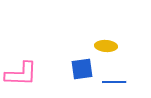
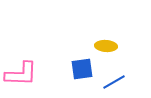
blue line: rotated 30 degrees counterclockwise
